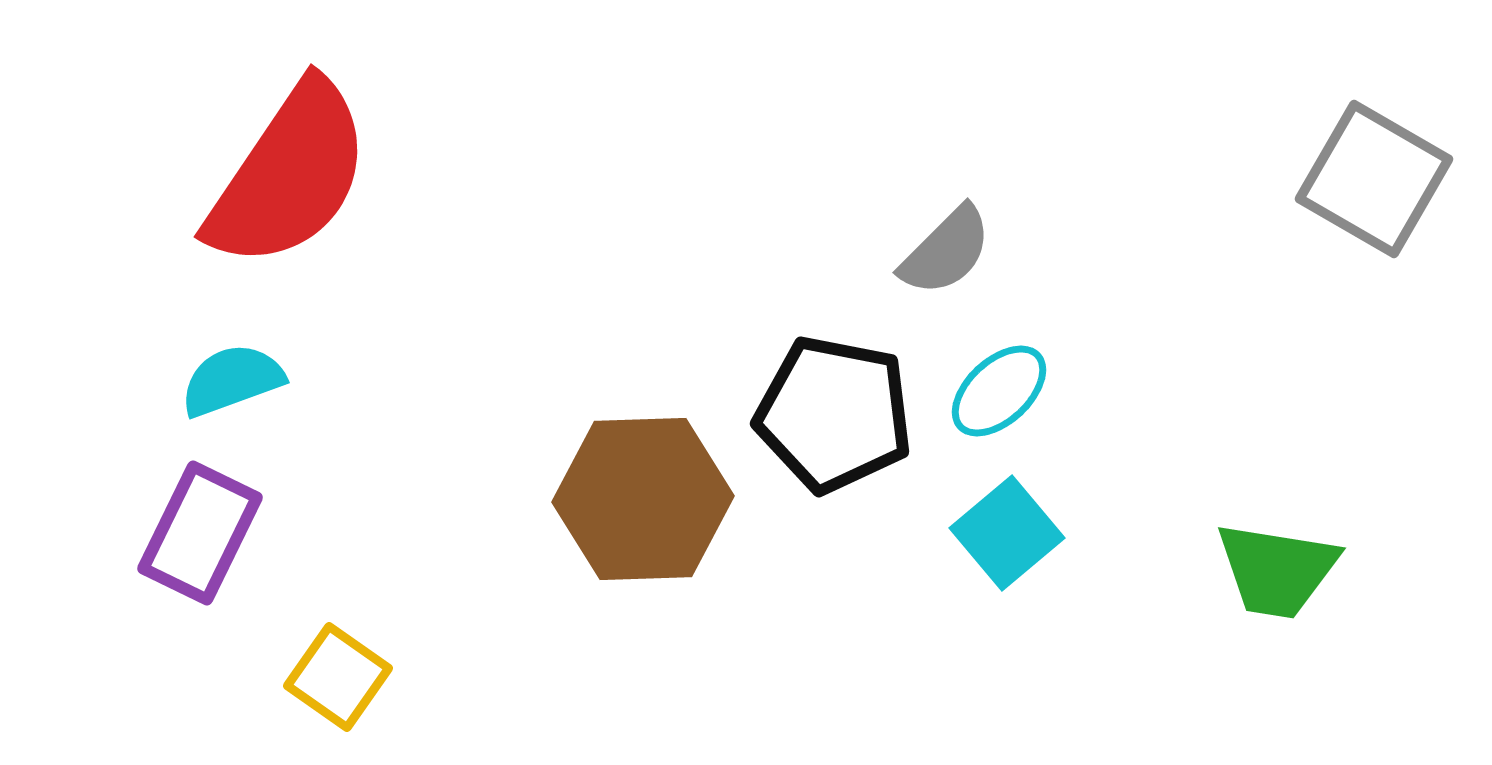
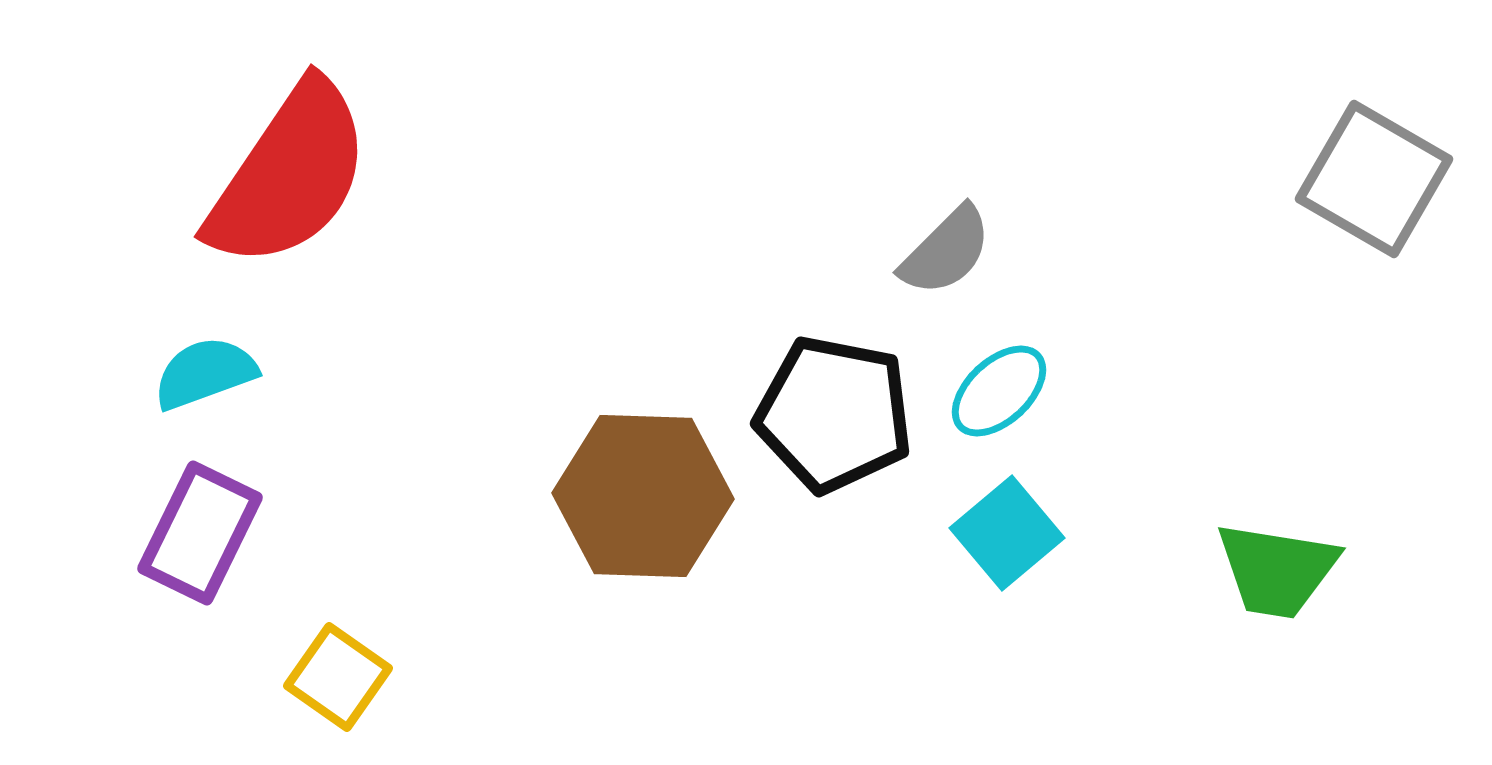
cyan semicircle: moved 27 px left, 7 px up
brown hexagon: moved 3 px up; rotated 4 degrees clockwise
